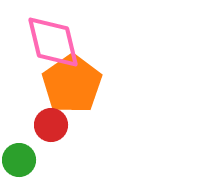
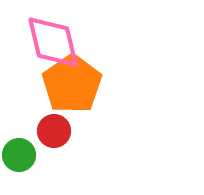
red circle: moved 3 px right, 6 px down
green circle: moved 5 px up
